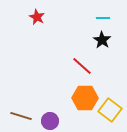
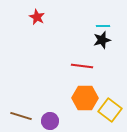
cyan line: moved 8 px down
black star: rotated 24 degrees clockwise
red line: rotated 35 degrees counterclockwise
